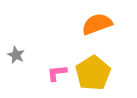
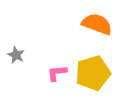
orange semicircle: rotated 40 degrees clockwise
yellow pentagon: rotated 16 degrees clockwise
